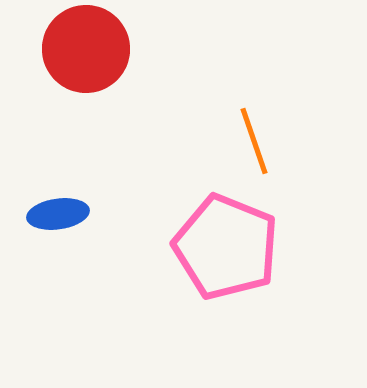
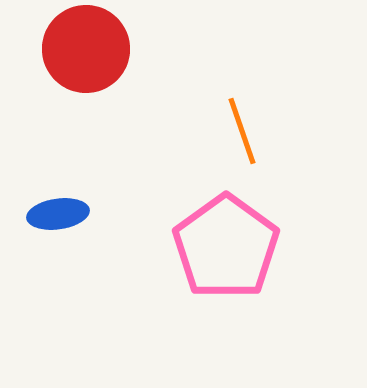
orange line: moved 12 px left, 10 px up
pink pentagon: rotated 14 degrees clockwise
